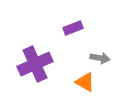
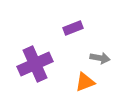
orange triangle: rotated 50 degrees counterclockwise
